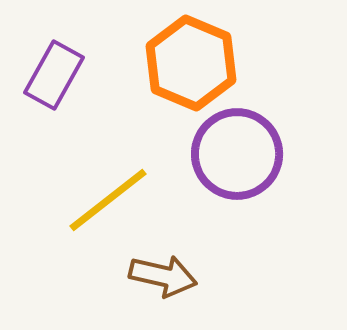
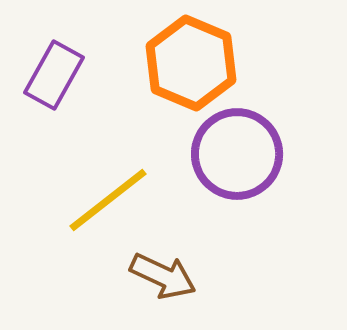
brown arrow: rotated 12 degrees clockwise
